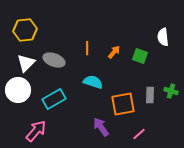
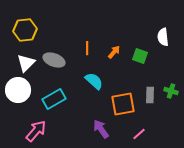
cyan semicircle: moved 1 px right, 1 px up; rotated 24 degrees clockwise
purple arrow: moved 2 px down
